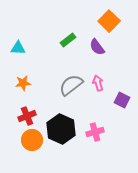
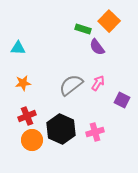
green rectangle: moved 15 px right, 11 px up; rotated 56 degrees clockwise
pink arrow: rotated 49 degrees clockwise
